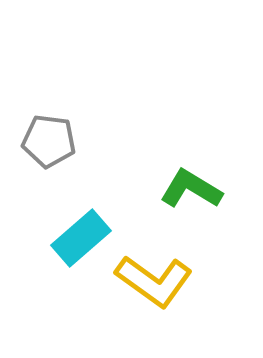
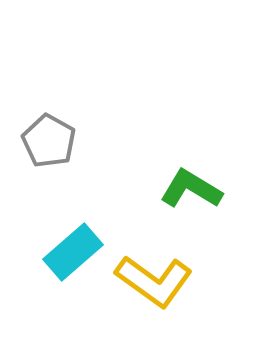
gray pentagon: rotated 22 degrees clockwise
cyan rectangle: moved 8 px left, 14 px down
